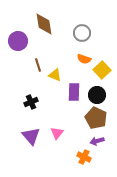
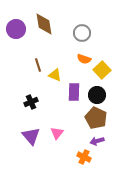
purple circle: moved 2 px left, 12 px up
